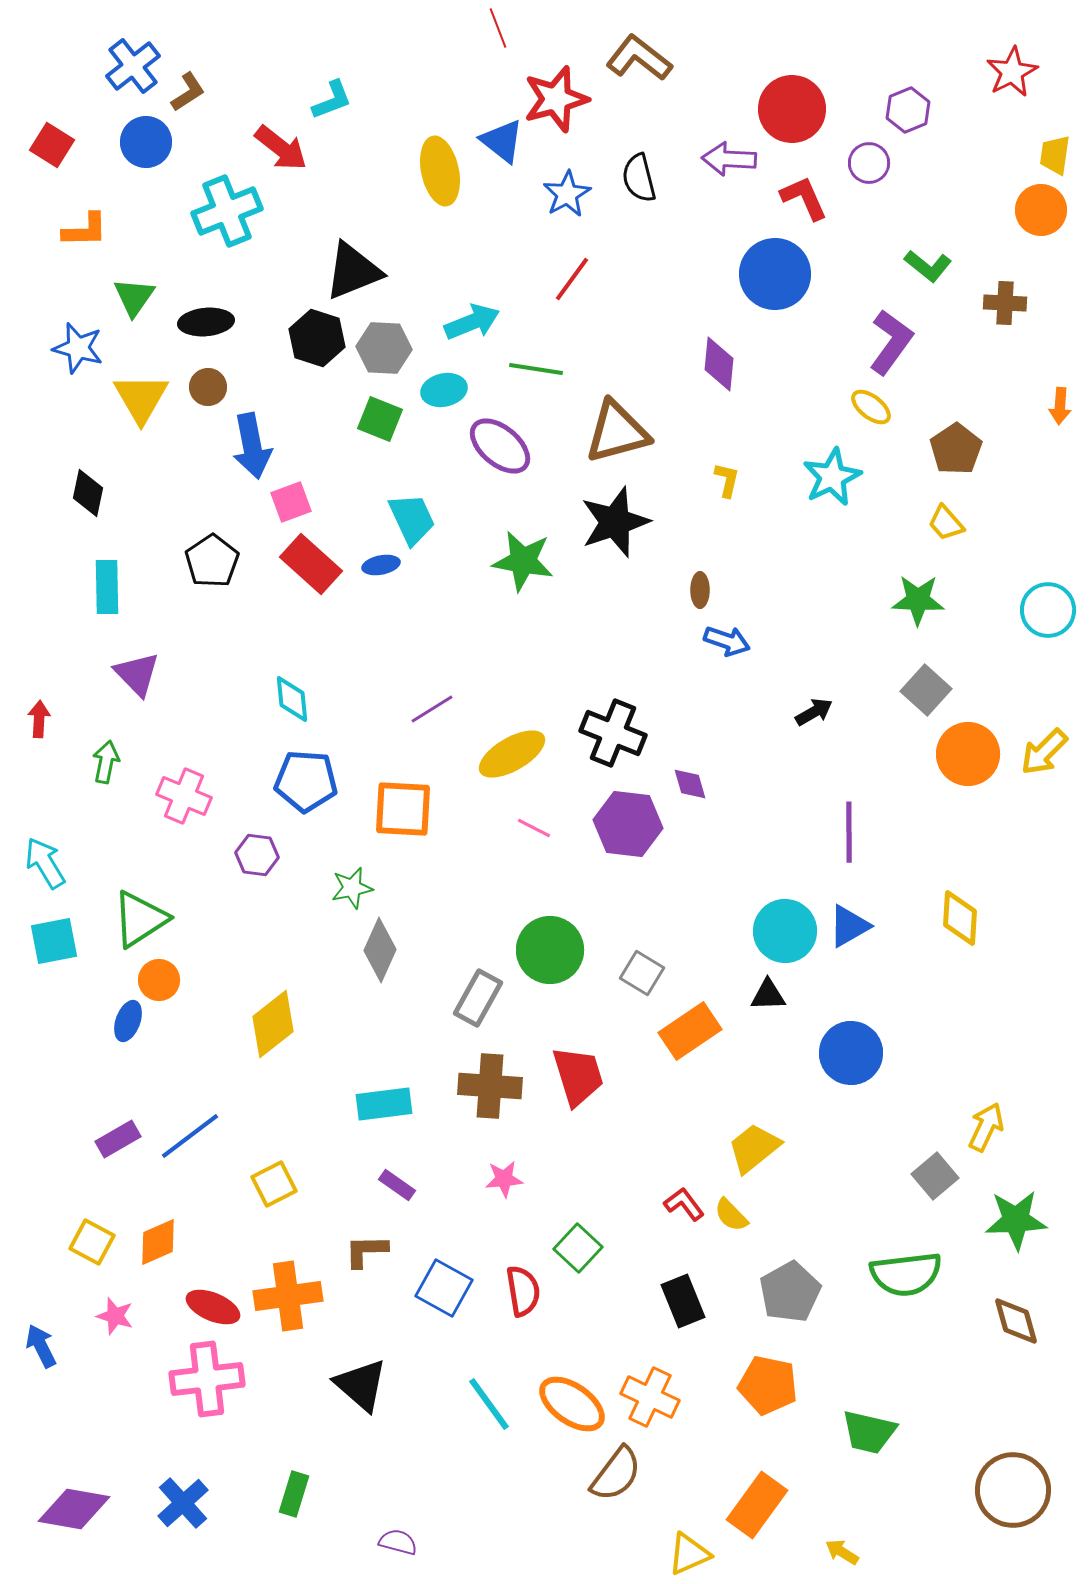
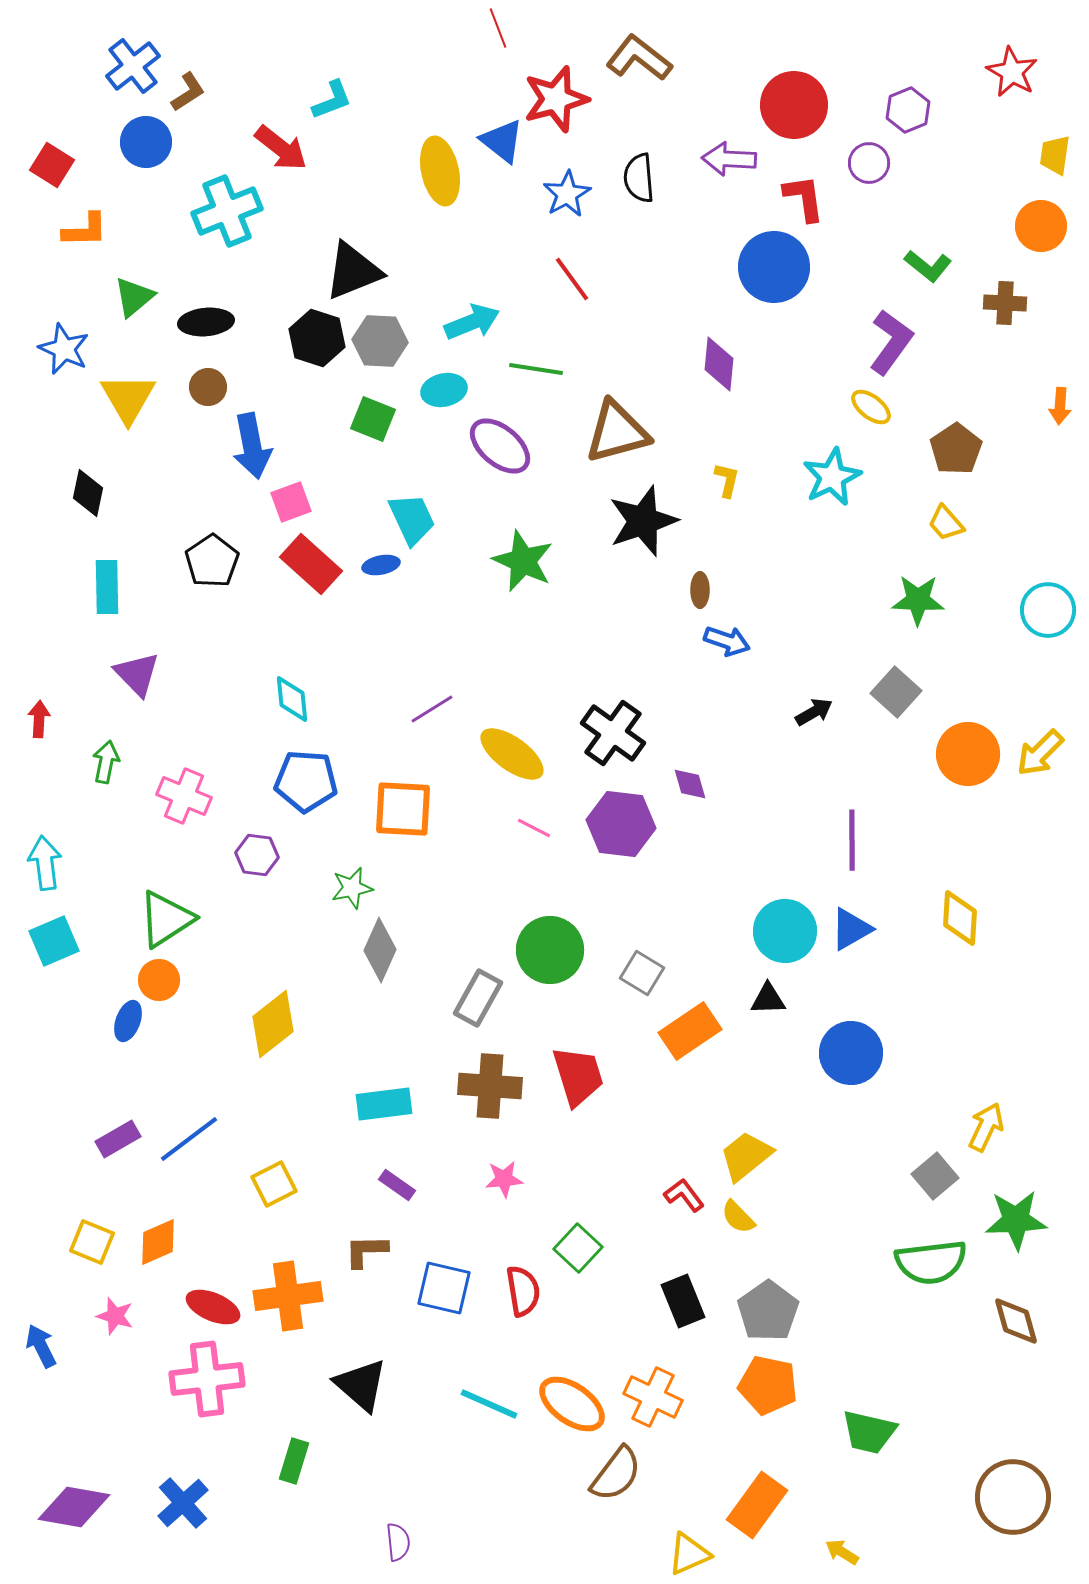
red star at (1012, 72): rotated 15 degrees counterclockwise
red circle at (792, 109): moved 2 px right, 4 px up
red square at (52, 145): moved 20 px down
black semicircle at (639, 178): rotated 9 degrees clockwise
red L-shape at (804, 198): rotated 16 degrees clockwise
orange circle at (1041, 210): moved 16 px down
blue circle at (775, 274): moved 1 px left, 7 px up
red line at (572, 279): rotated 72 degrees counterclockwise
green triangle at (134, 297): rotated 15 degrees clockwise
blue star at (78, 348): moved 14 px left, 1 px down; rotated 9 degrees clockwise
gray hexagon at (384, 348): moved 4 px left, 7 px up
yellow triangle at (141, 398): moved 13 px left
green square at (380, 419): moved 7 px left
black star at (615, 522): moved 28 px right, 1 px up
green star at (523, 561): rotated 14 degrees clockwise
gray square at (926, 690): moved 30 px left, 2 px down
black cross at (613, 733): rotated 14 degrees clockwise
yellow arrow at (1044, 752): moved 4 px left, 1 px down
yellow ellipse at (512, 754): rotated 66 degrees clockwise
purple hexagon at (628, 824): moved 7 px left
purple line at (849, 832): moved 3 px right, 8 px down
cyan arrow at (45, 863): rotated 24 degrees clockwise
green triangle at (140, 919): moved 26 px right
blue triangle at (849, 926): moved 2 px right, 3 px down
cyan square at (54, 941): rotated 12 degrees counterclockwise
black triangle at (768, 995): moved 4 px down
blue line at (190, 1136): moved 1 px left, 3 px down
yellow trapezoid at (754, 1148): moved 8 px left, 8 px down
red L-shape at (684, 1204): moved 9 px up
yellow semicircle at (731, 1215): moved 7 px right, 2 px down
yellow square at (92, 1242): rotated 6 degrees counterclockwise
green semicircle at (906, 1274): moved 25 px right, 12 px up
blue square at (444, 1288): rotated 16 degrees counterclockwise
gray pentagon at (790, 1292): moved 22 px left, 19 px down; rotated 6 degrees counterclockwise
orange cross at (650, 1397): moved 3 px right
cyan line at (489, 1404): rotated 30 degrees counterclockwise
brown circle at (1013, 1490): moved 7 px down
green rectangle at (294, 1494): moved 33 px up
purple diamond at (74, 1509): moved 2 px up
purple semicircle at (398, 1542): rotated 69 degrees clockwise
